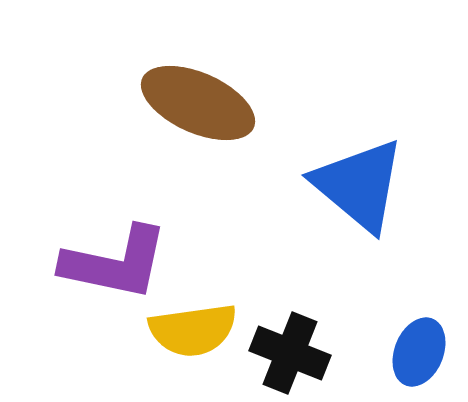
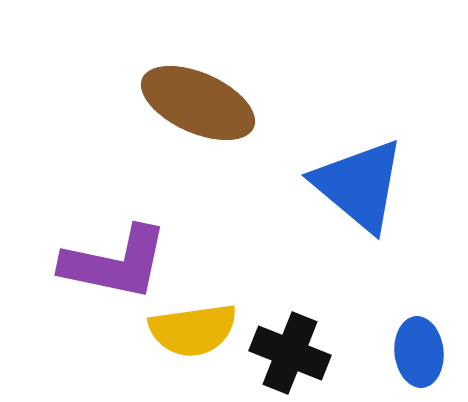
blue ellipse: rotated 28 degrees counterclockwise
